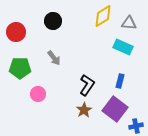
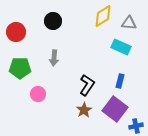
cyan rectangle: moved 2 px left
gray arrow: rotated 42 degrees clockwise
